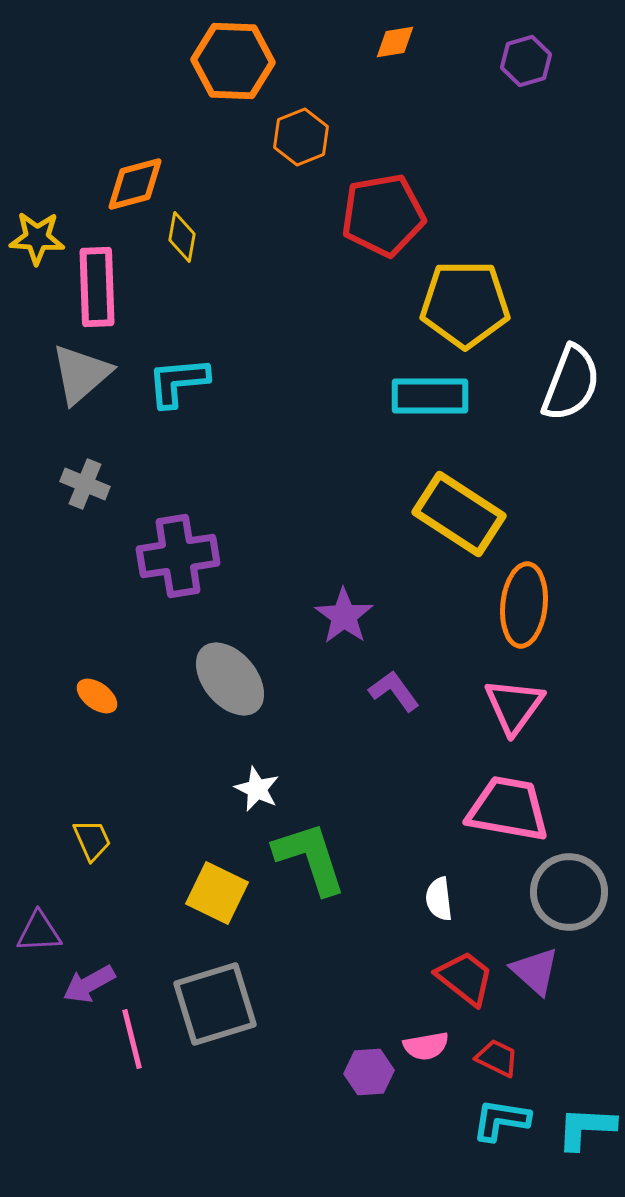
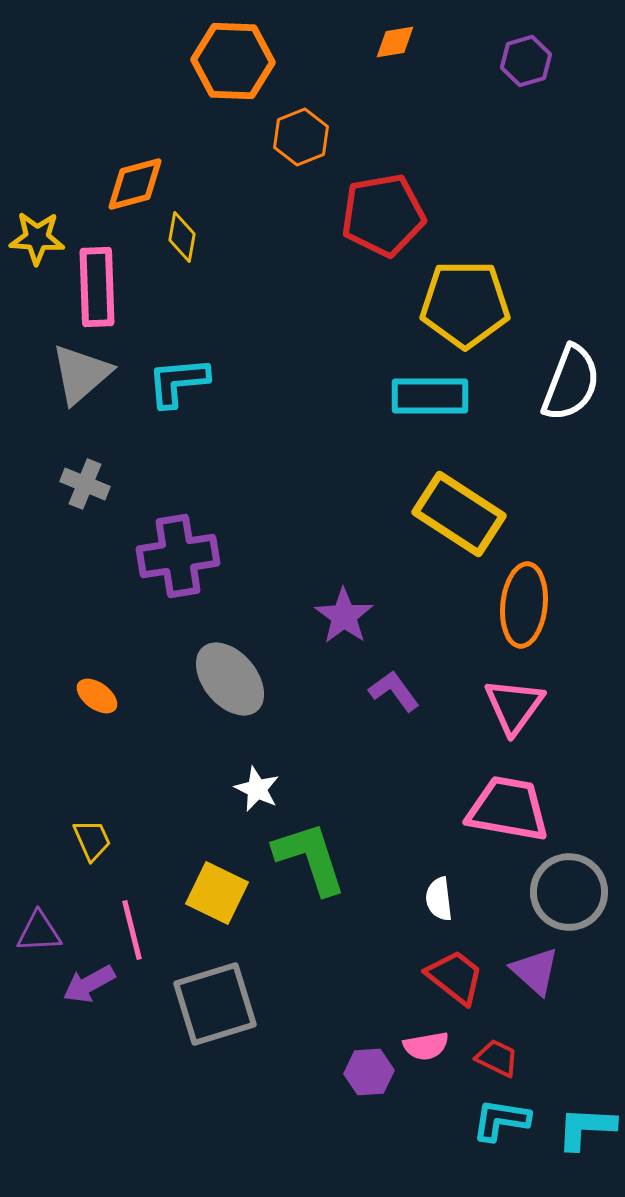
red trapezoid at (465, 978): moved 10 px left, 1 px up
pink line at (132, 1039): moved 109 px up
